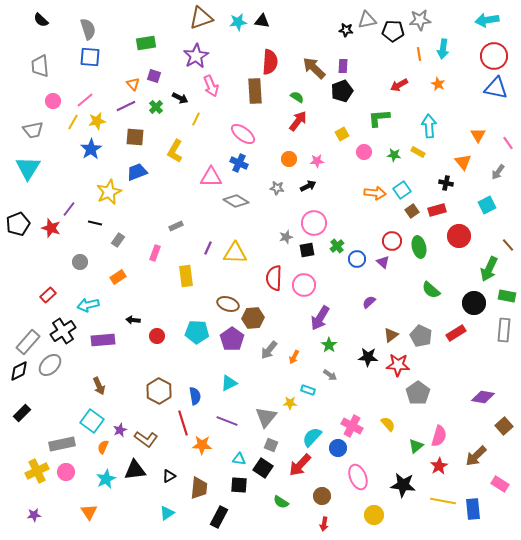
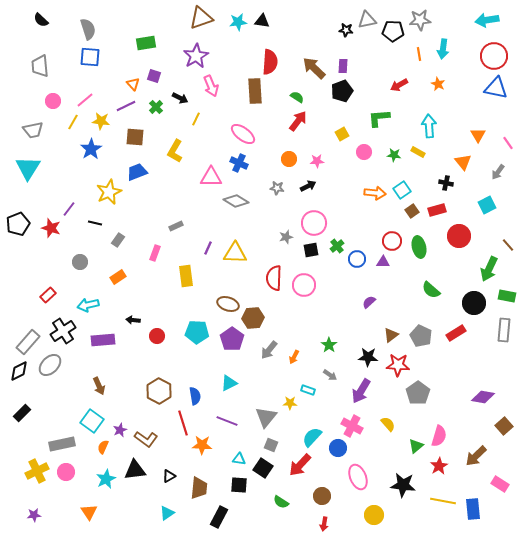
yellow star at (97, 121): moved 4 px right; rotated 18 degrees clockwise
black square at (307, 250): moved 4 px right
purple triangle at (383, 262): rotated 40 degrees counterclockwise
purple arrow at (320, 318): moved 41 px right, 73 px down
